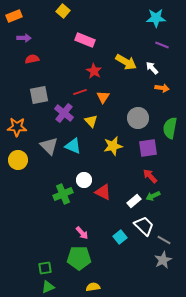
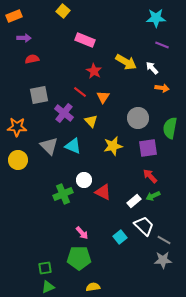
red line: rotated 56 degrees clockwise
gray star: rotated 24 degrees clockwise
